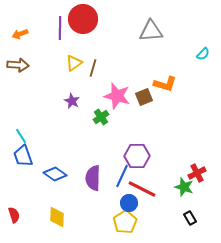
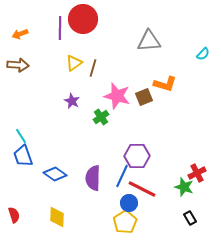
gray triangle: moved 2 px left, 10 px down
